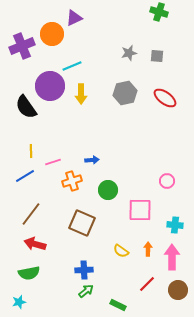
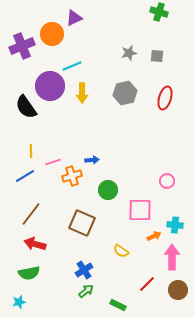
yellow arrow: moved 1 px right, 1 px up
red ellipse: rotated 70 degrees clockwise
orange cross: moved 5 px up
orange arrow: moved 6 px right, 13 px up; rotated 64 degrees clockwise
blue cross: rotated 30 degrees counterclockwise
